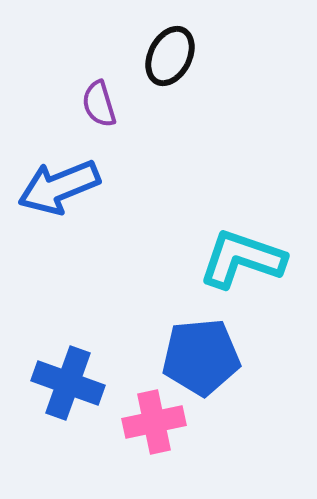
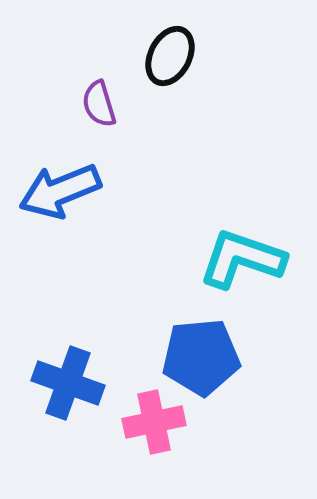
blue arrow: moved 1 px right, 4 px down
